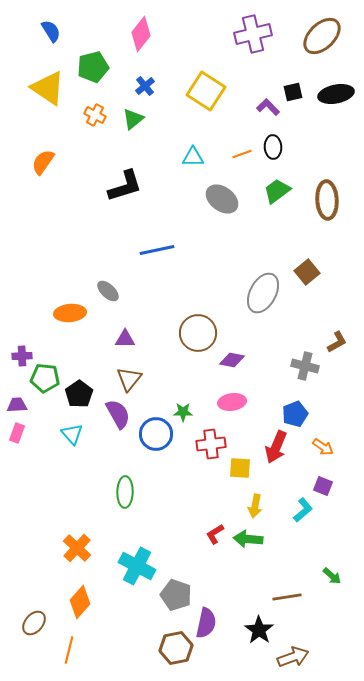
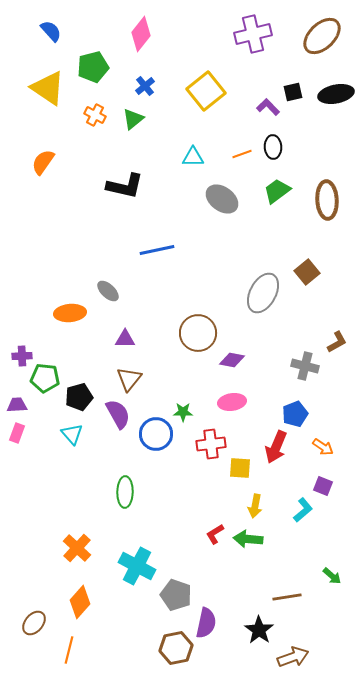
blue semicircle at (51, 31): rotated 10 degrees counterclockwise
yellow square at (206, 91): rotated 18 degrees clockwise
black L-shape at (125, 186): rotated 30 degrees clockwise
black pentagon at (79, 394): moved 3 px down; rotated 20 degrees clockwise
